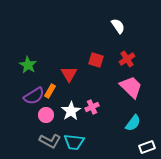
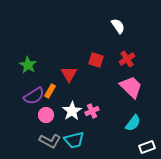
pink cross: moved 4 px down
white star: moved 1 px right
cyan trapezoid: moved 2 px up; rotated 20 degrees counterclockwise
